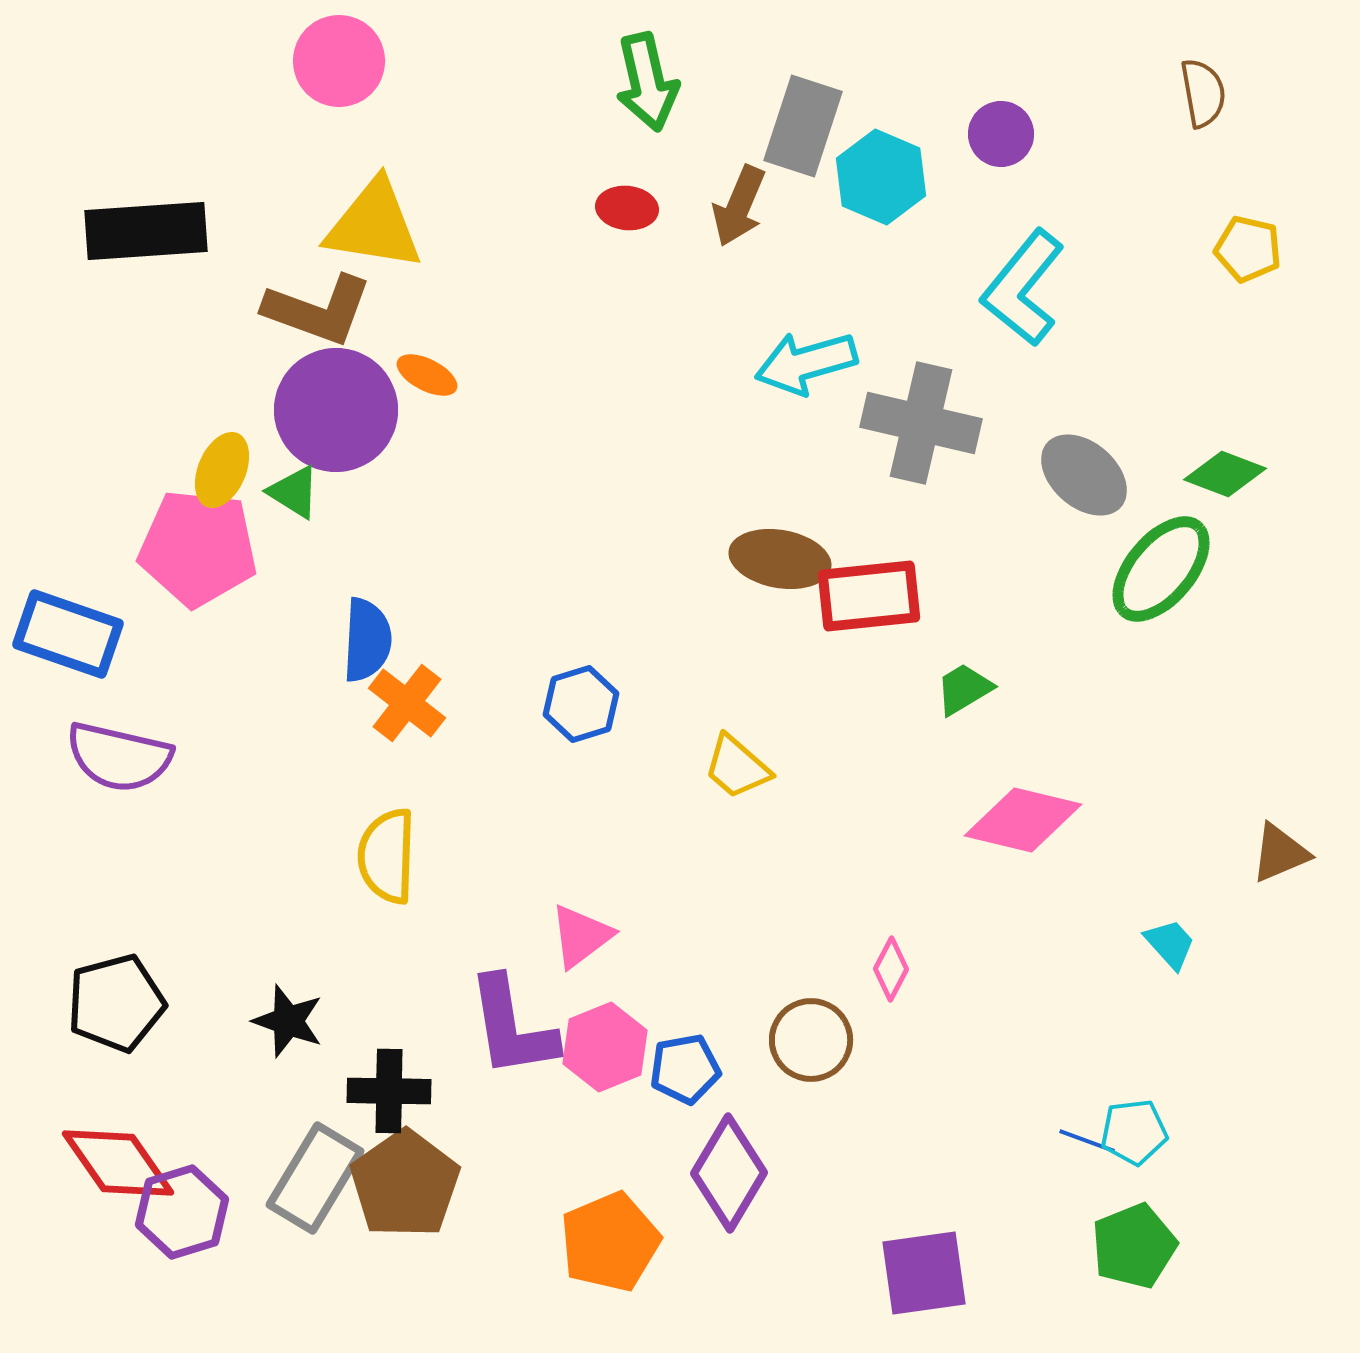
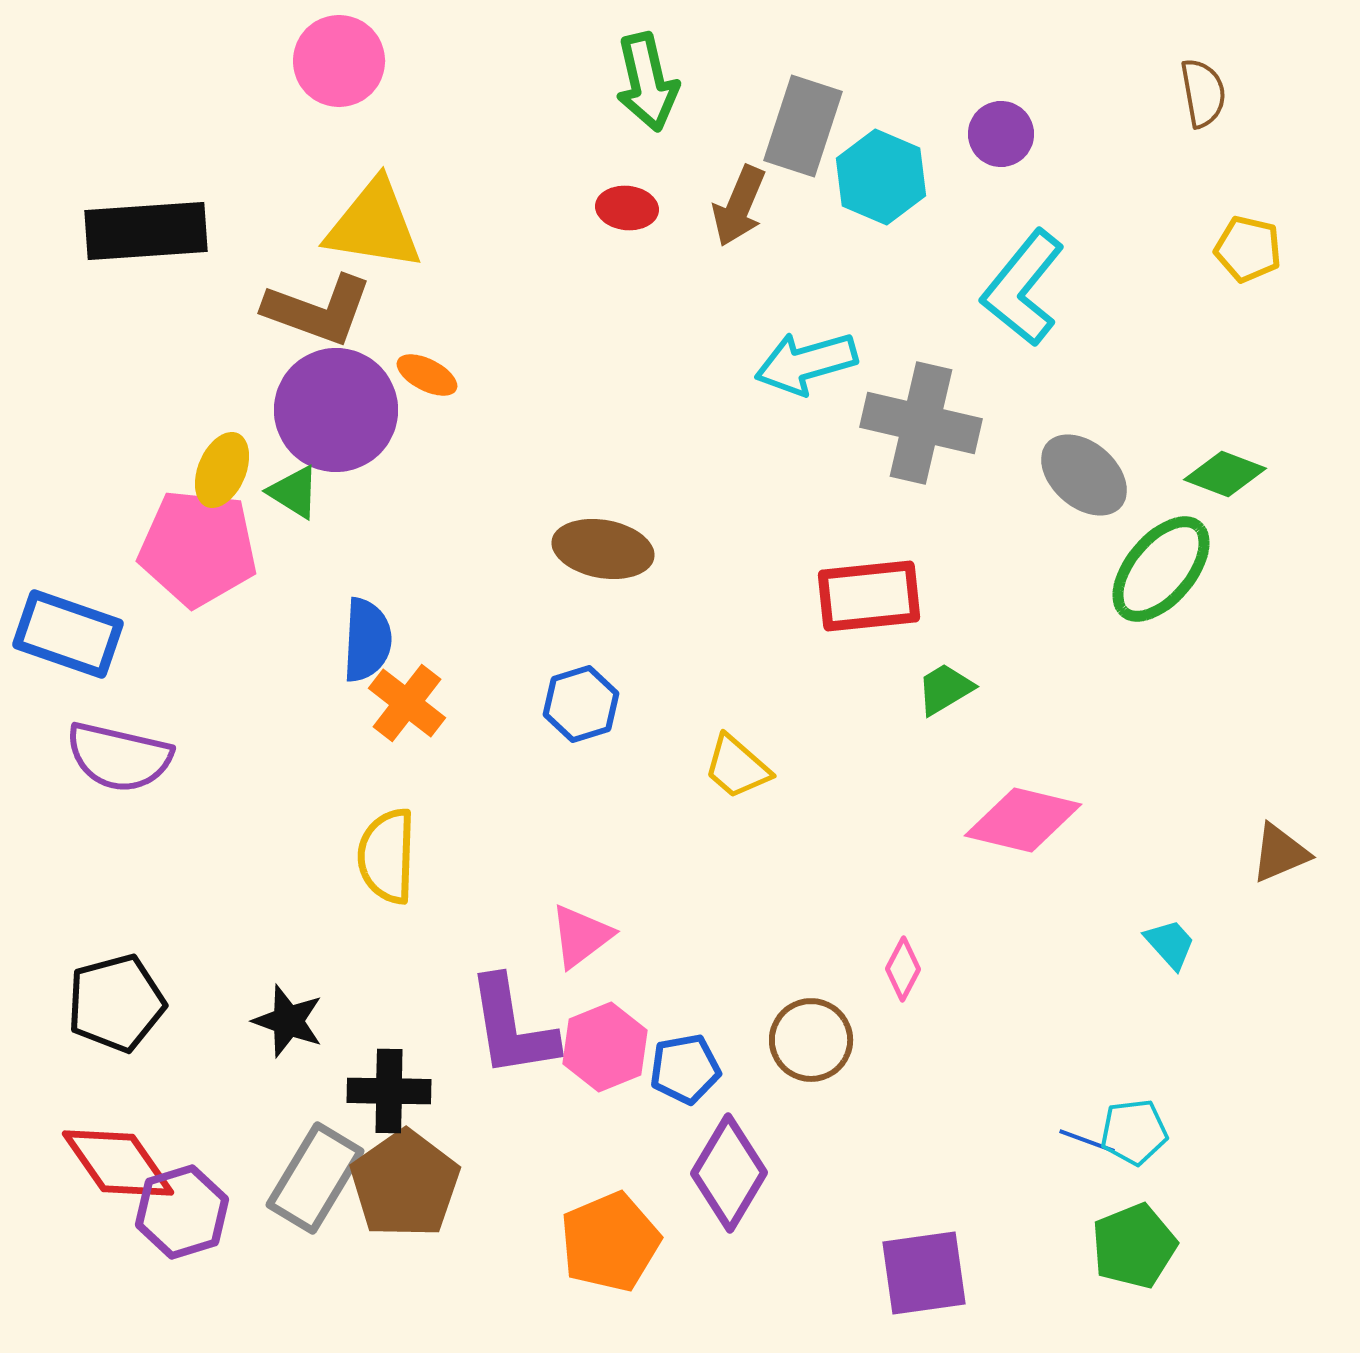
brown ellipse at (780, 559): moved 177 px left, 10 px up
green trapezoid at (964, 689): moved 19 px left
pink diamond at (891, 969): moved 12 px right
